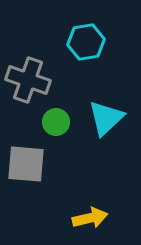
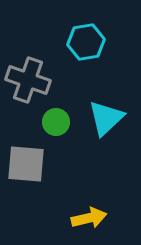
yellow arrow: moved 1 px left
